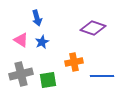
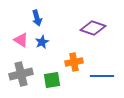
green square: moved 4 px right
